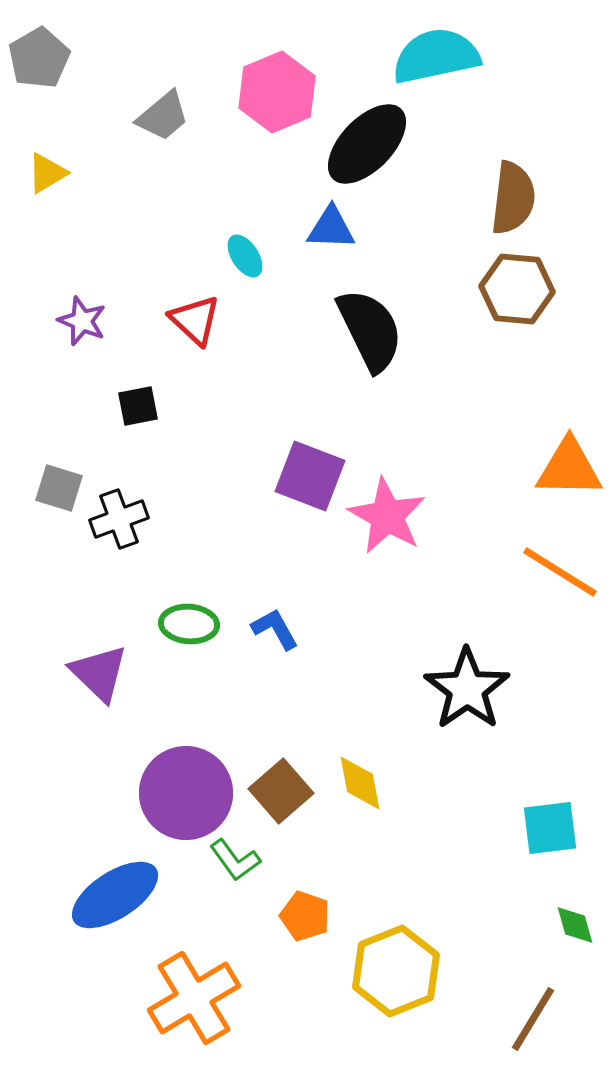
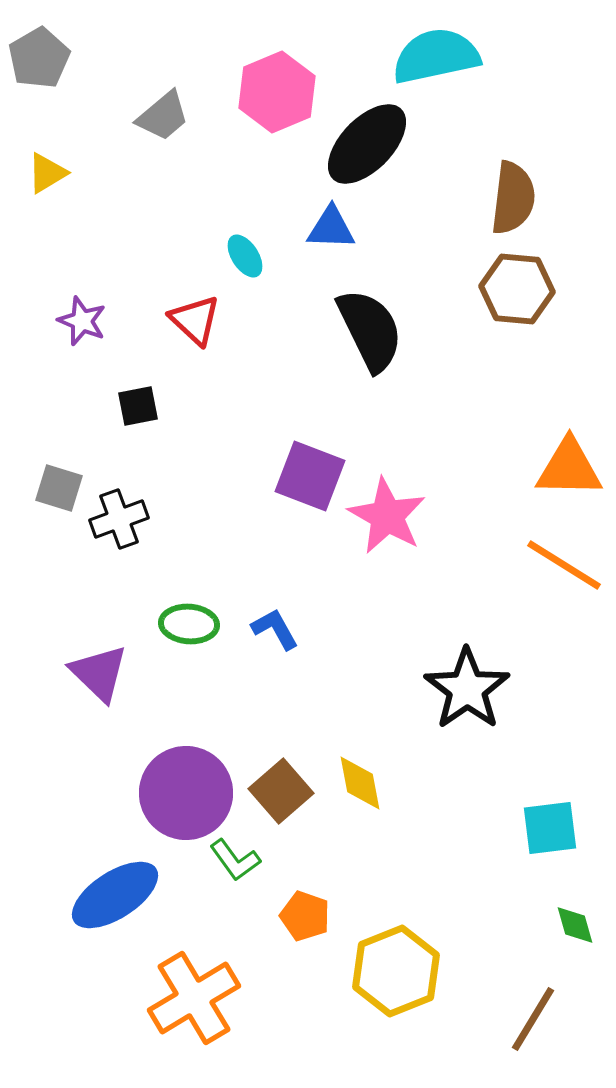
orange line: moved 4 px right, 7 px up
